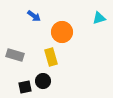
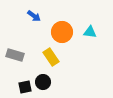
cyan triangle: moved 9 px left, 14 px down; rotated 24 degrees clockwise
yellow rectangle: rotated 18 degrees counterclockwise
black circle: moved 1 px down
